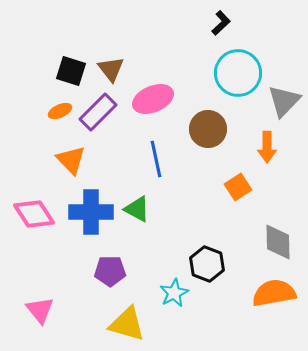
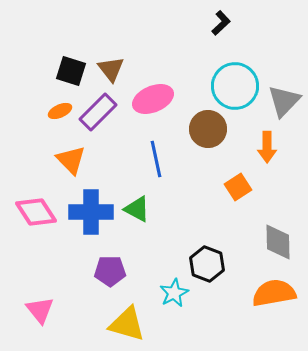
cyan circle: moved 3 px left, 13 px down
pink diamond: moved 2 px right, 2 px up
